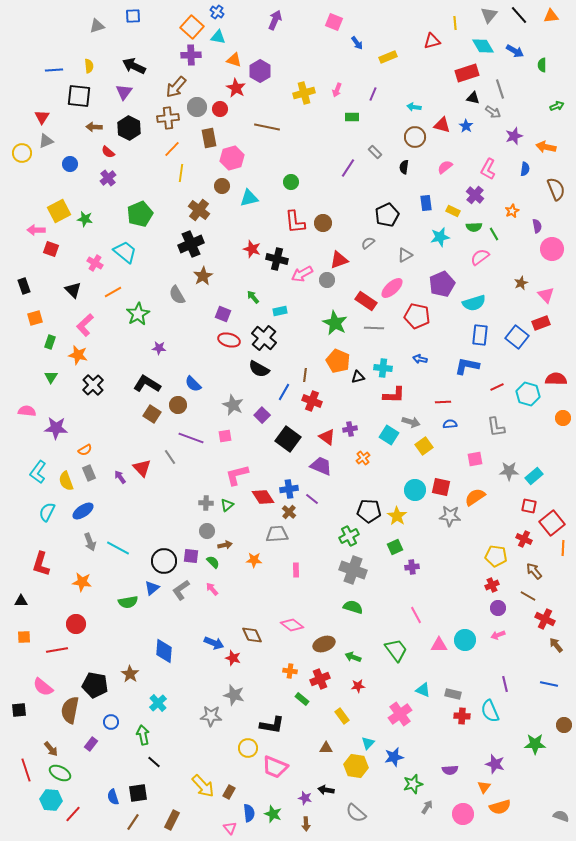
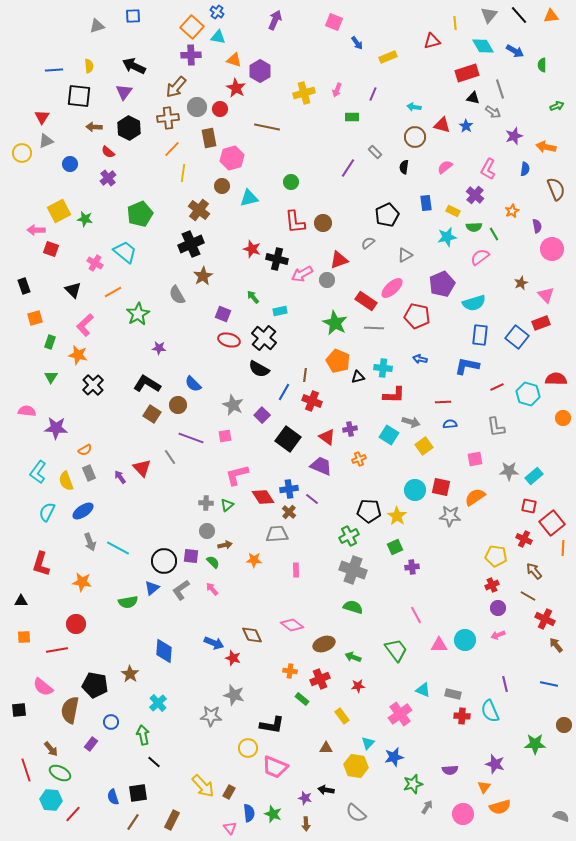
yellow line at (181, 173): moved 2 px right
cyan star at (440, 237): moved 7 px right
orange cross at (363, 458): moved 4 px left, 1 px down; rotated 16 degrees clockwise
